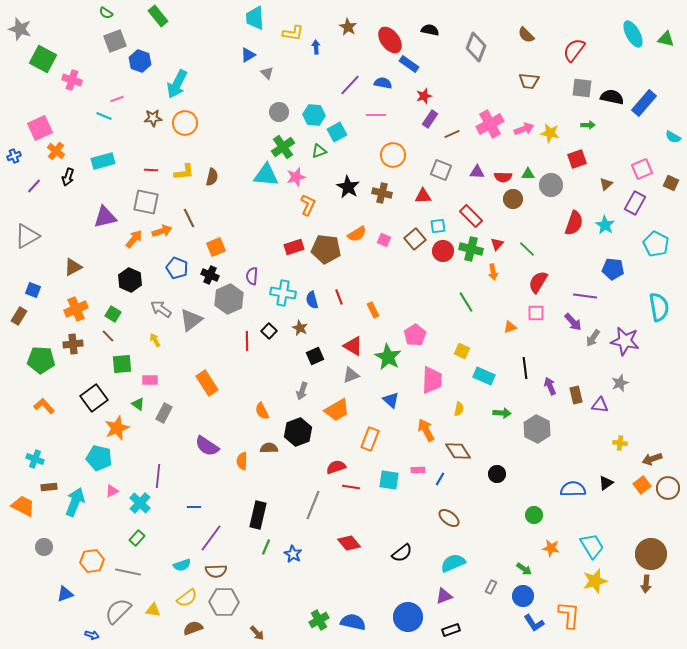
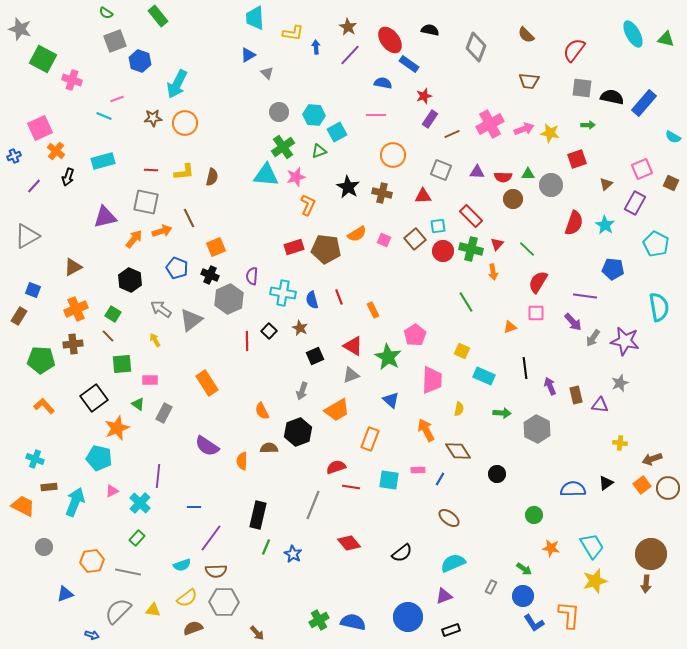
purple line at (350, 85): moved 30 px up
